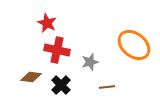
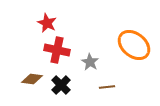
gray star: rotated 24 degrees counterclockwise
brown diamond: moved 1 px right, 2 px down
